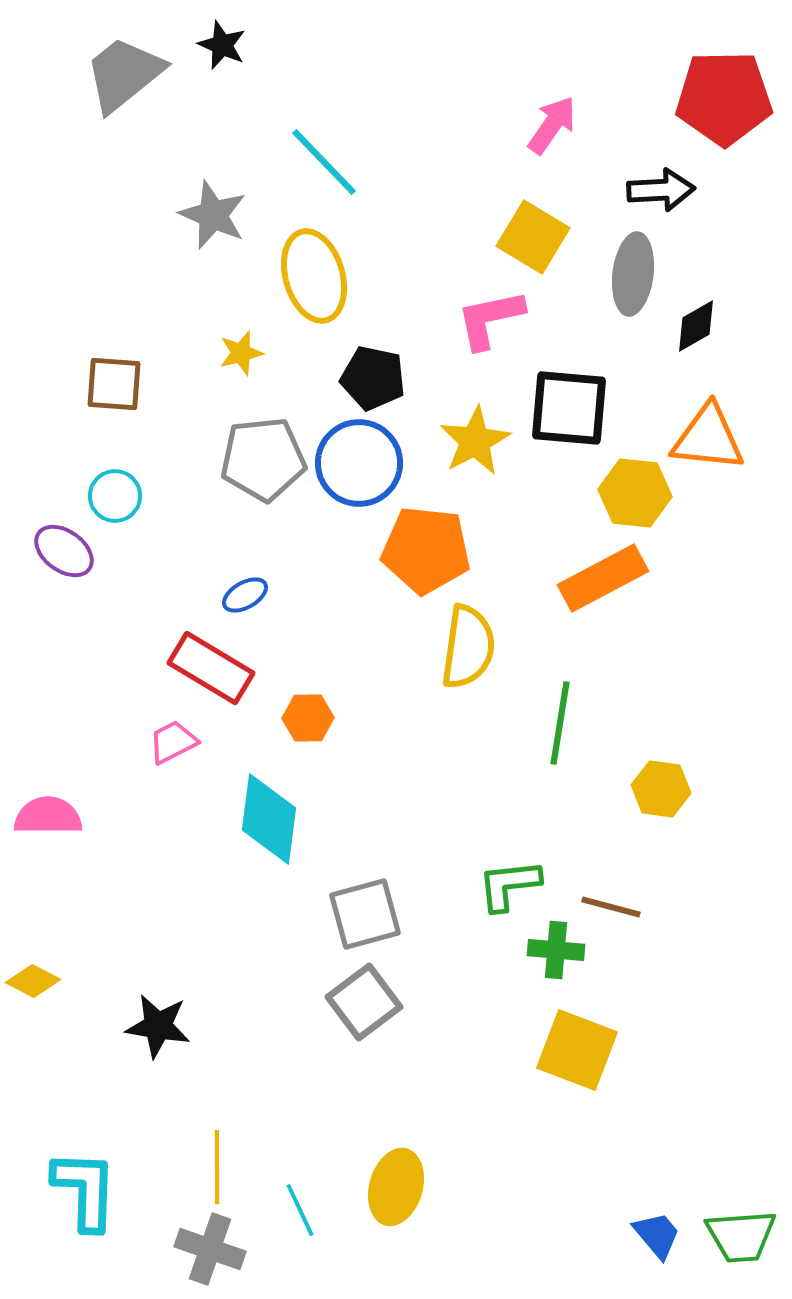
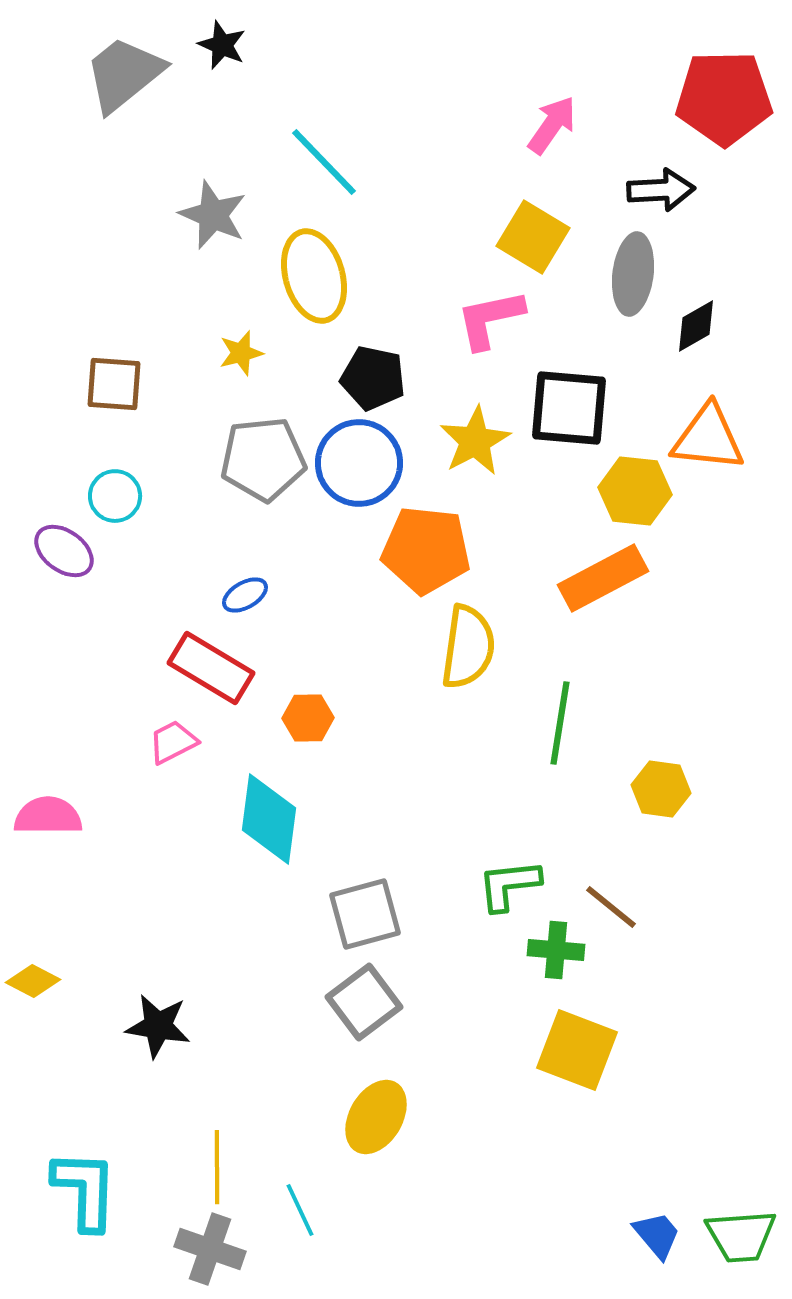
yellow hexagon at (635, 493): moved 2 px up
brown line at (611, 907): rotated 24 degrees clockwise
yellow ellipse at (396, 1187): moved 20 px left, 70 px up; rotated 14 degrees clockwise
